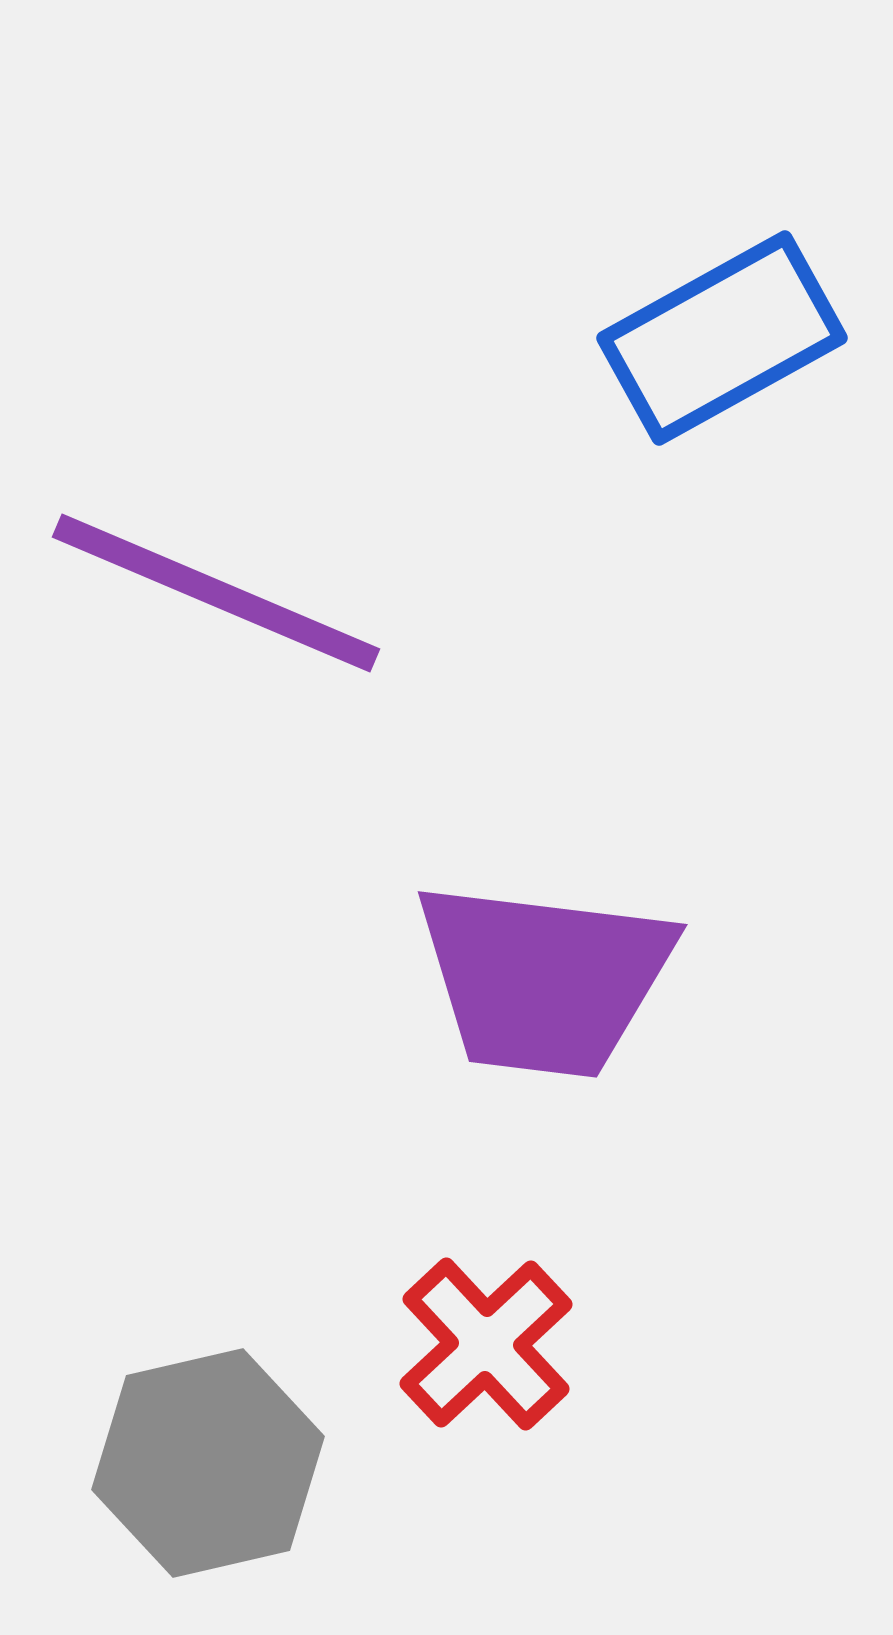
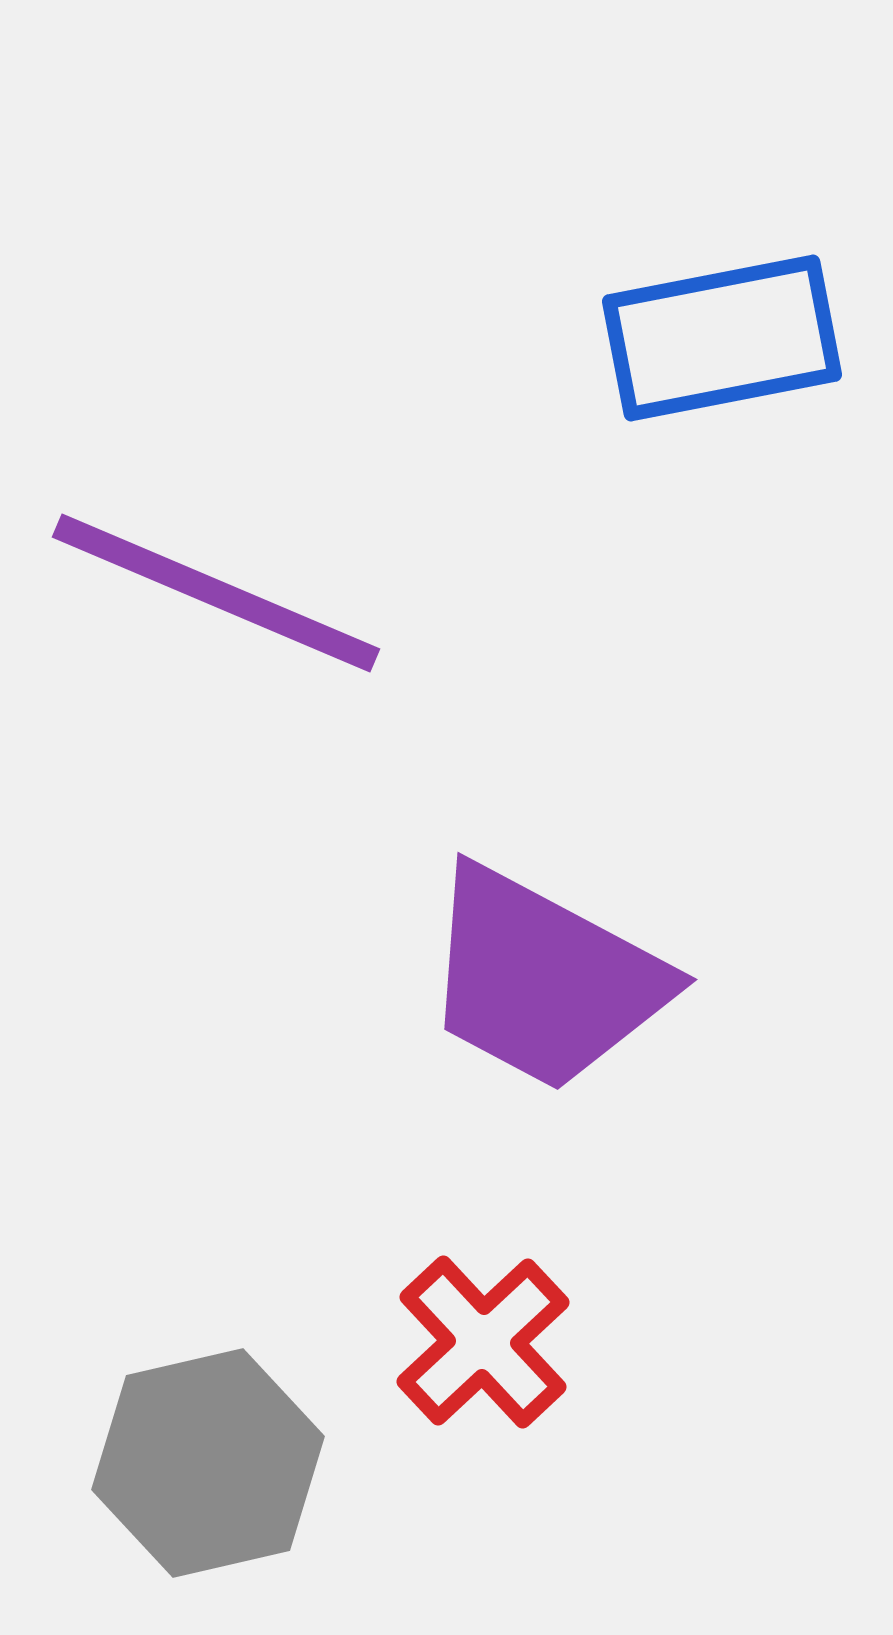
blue rectangle: rotated 18 degrees clockwise
purple trapezoid: rotated 21 degrees clockwise
red cross: moved 3 px left, 2 px up
